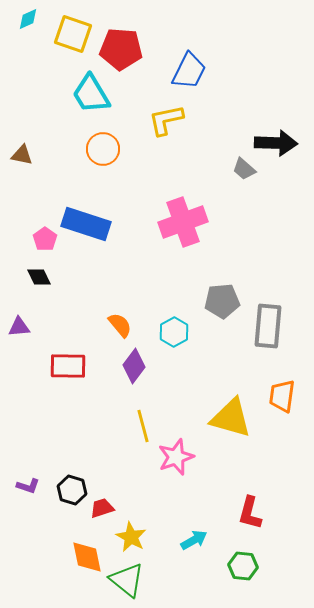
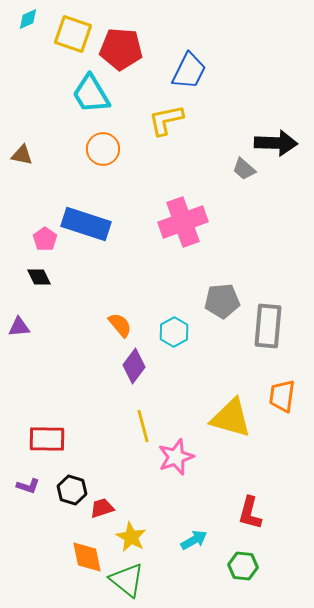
red rectangle: moved 21 px left, 73 px down
